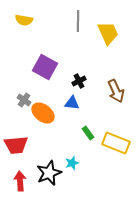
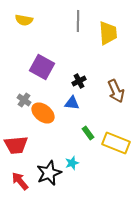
yellow trapezoid: rotated 20 degrees clockwise
purple square: moved 3 px left
red arrow: rotated 36 degrees counterclockwise
